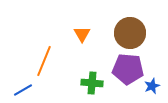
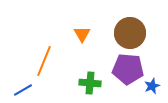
green cross: moved 2 px left
